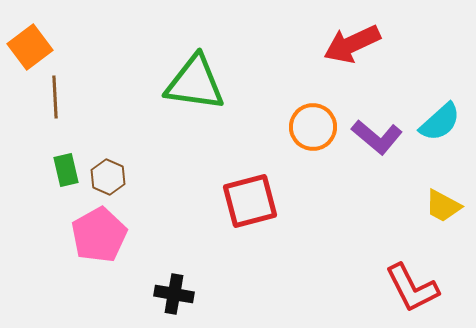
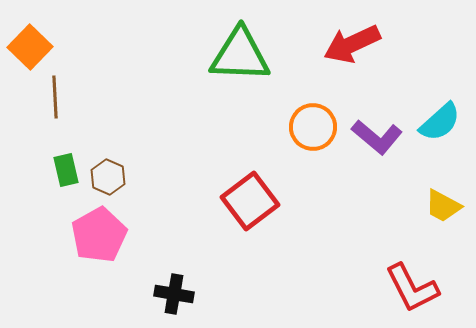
orange square: rotated 9 degrees counterclockwise
green triangle: moved 45 px right, 28 px up; rotated 6 degrees counterclockwise
red square: rotated 22 degrees counterclockwise
